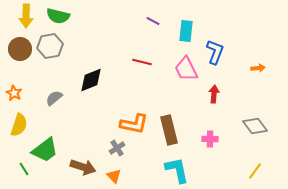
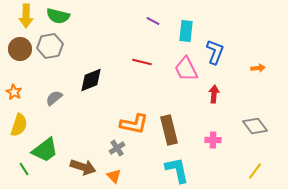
orange star: moved 1 px up
pink cross: moved 3 px right, 1 px down
